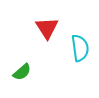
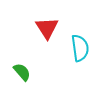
green semicircle: rotated 90 degrees counterclockwise
